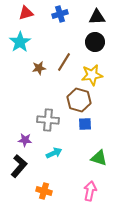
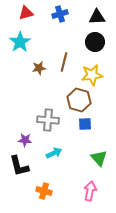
brown line: rotated 18 degrees counterclockwise
green triangle: rotated 30 degrees clockwise
black L-shape: rotated 125 degrees clockwise
